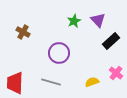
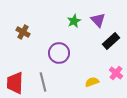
gray line: moved 8 px left; rotated 60 degrees clockwise
